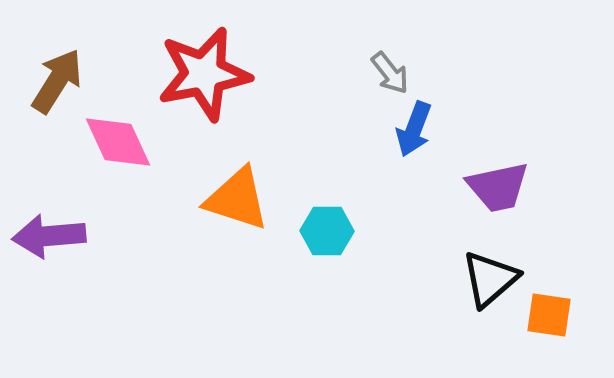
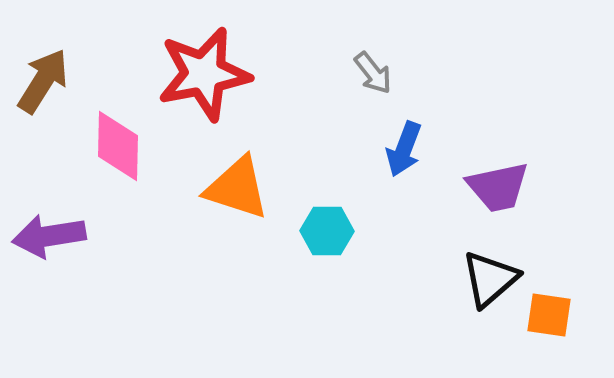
gray arrow: moved 17 px left
brown arrow: moved 14 px left
blue arrow: moved 10 px left, 20 px down
pink diamond: moved 4 px down; rotated 26 degrees clockwise
orange triangle: moved 11 px up
purple arrow: rotated 4 degrees counterclockwise
